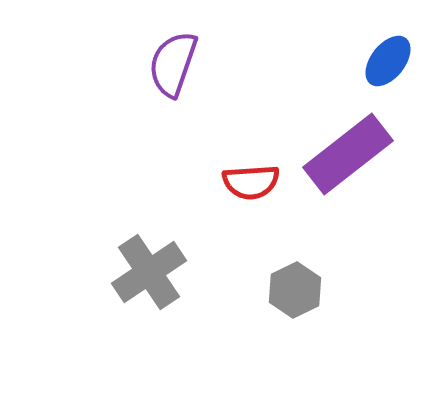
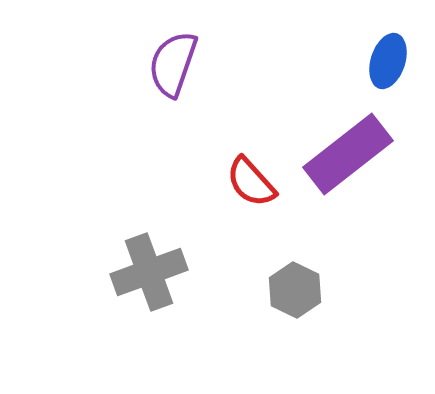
blue ellipse: rotated 20 degrees counterclockwise
red semicircle: rotated 52 degrees clockwise
gray cross: rotated 14 degrees clockwise
gray hexagon: rotated 8 degrees counterclockwise
